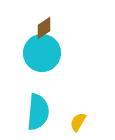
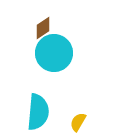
brown diamond: moved 1 px left
cyan circle: moved 12 px right
